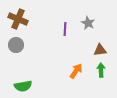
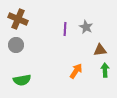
gray star: moved 2 px left, 4 px down
green arrow: moved 4 px right
green semicircle: moved 1 px left, 6 px up
